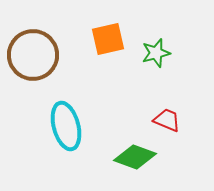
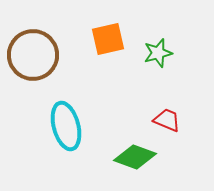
green star: moved 2 px right
